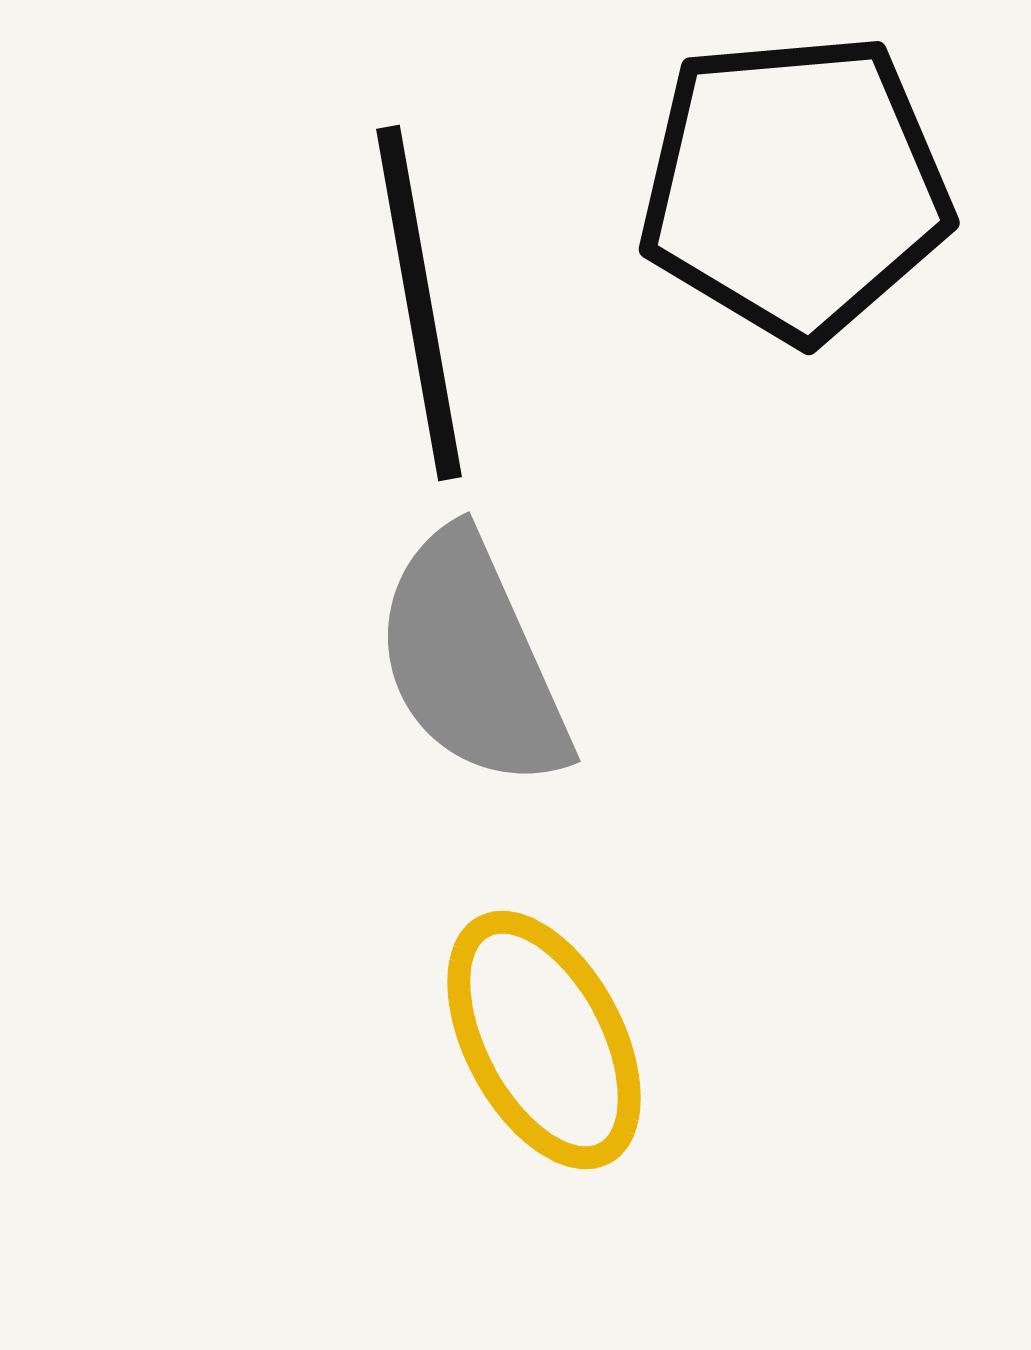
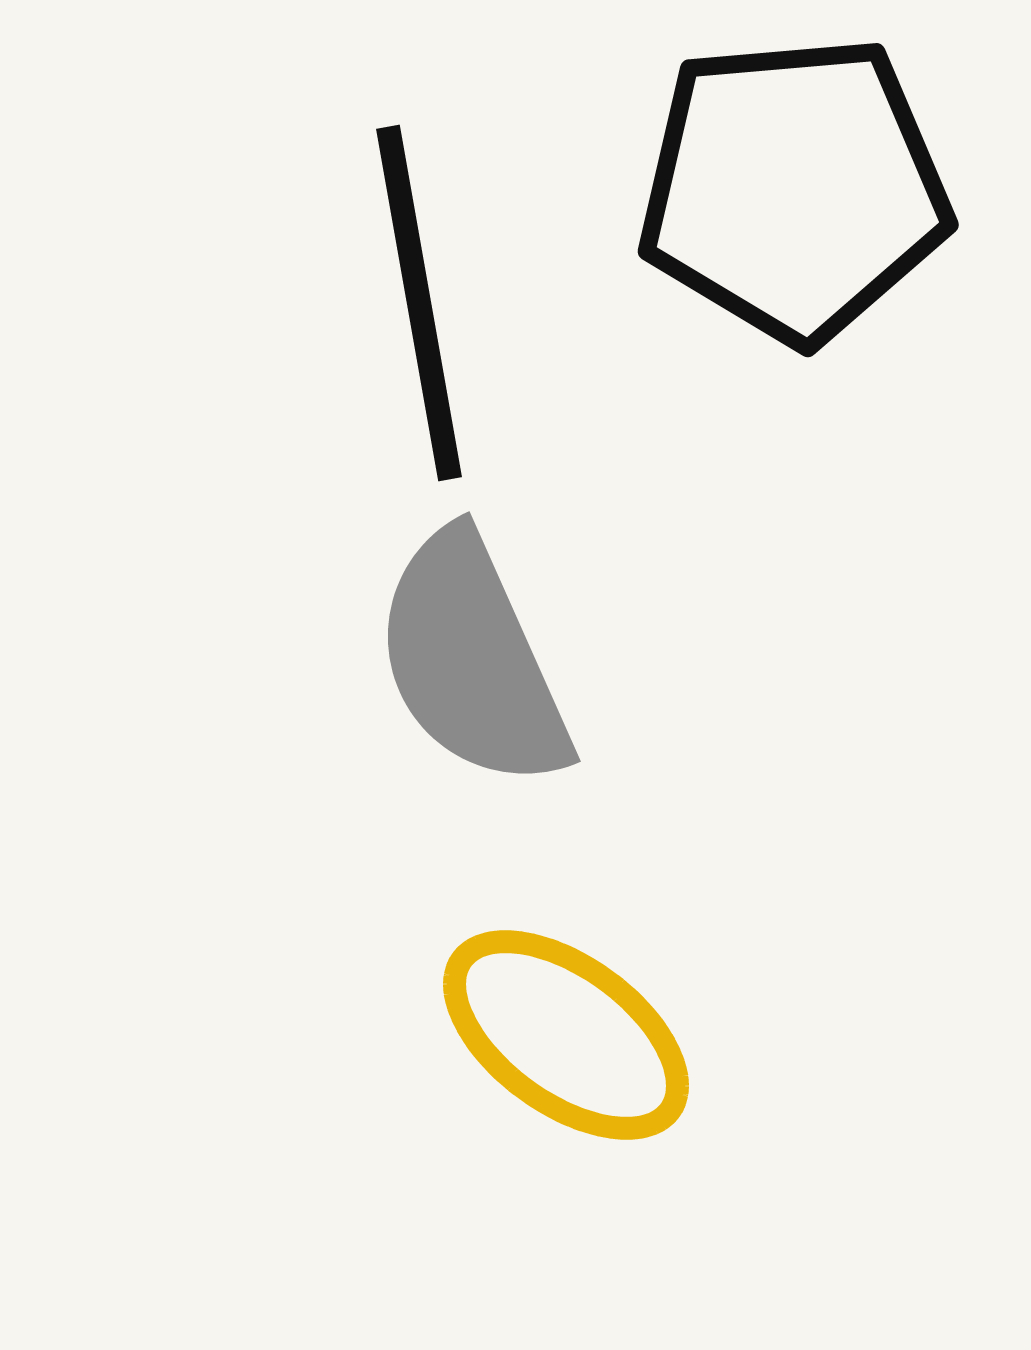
black pentagon: moved 1 px left, 2 px down
yellow ellipse: moved 22 px right, 5 px up; rotated 26 degrees counterclockwise
